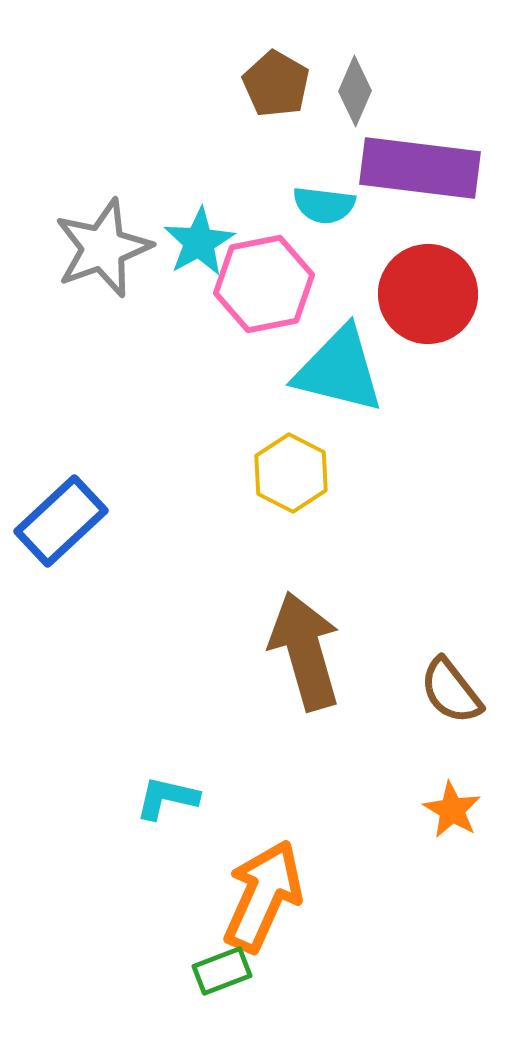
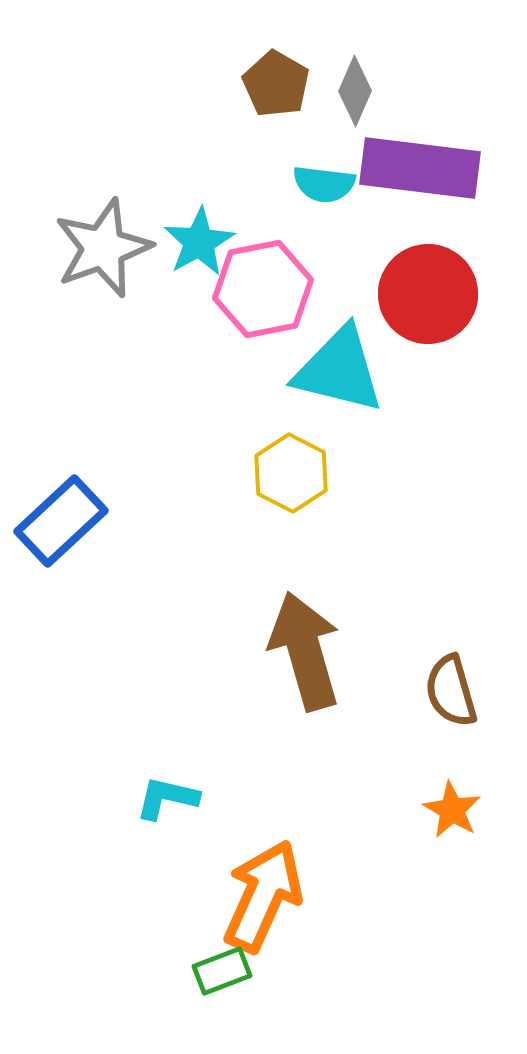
cyan semicircle: moved 21 px up
pink hexagon: moved 1 px left, 5 px down
brown semicircle: rotated 22 degrees clockwise
